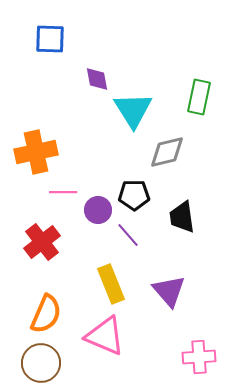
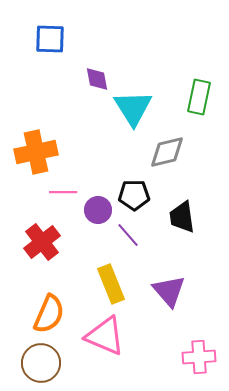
cyan triangle: moved 2 px up
orange semicircle: moved 3 px right
